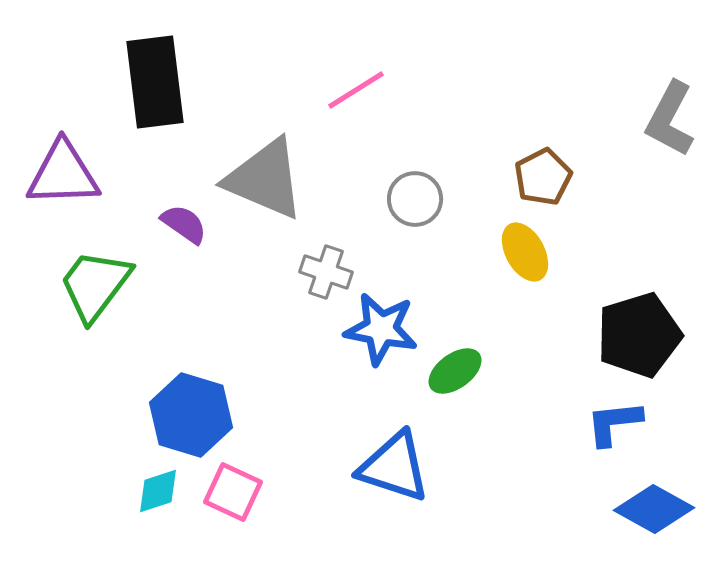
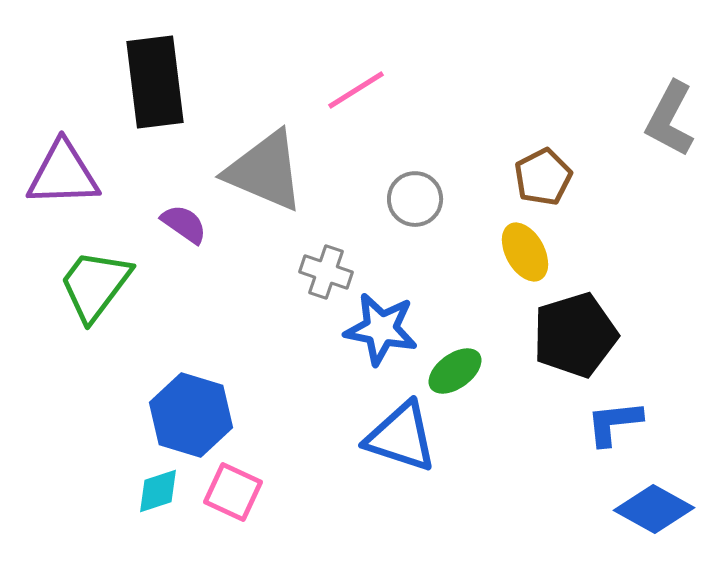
gray triangle: moved 8 px up
black pentagon: moved 64 px left
blue triangle: moved 7 px right, 30 px up
